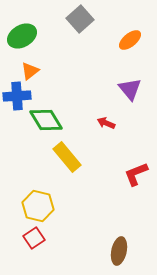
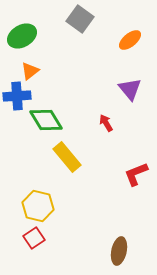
gray square: rotated 12 degrees counterclockwise
red arrow: rotated 36 degrees clockwise
